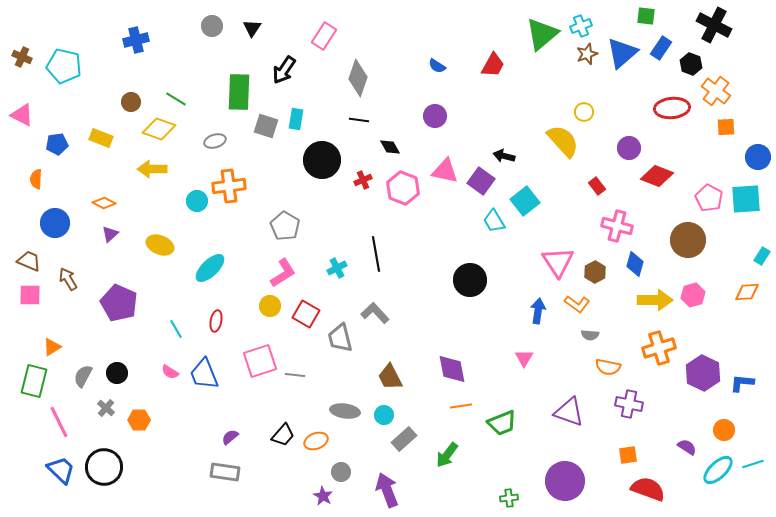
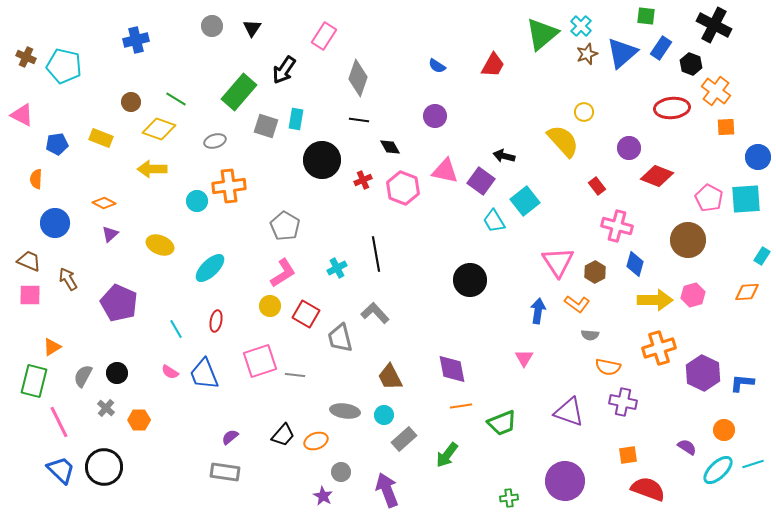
cyan cross at (581, 26): rotated 25 degrees counterclockwise
brown cross at (22, 57): moved 4 px right
green rectangle at (239, 92): rotated 39 degrees clockwise
purple cross at (629, 404): moved 6 px left, 2 px up
